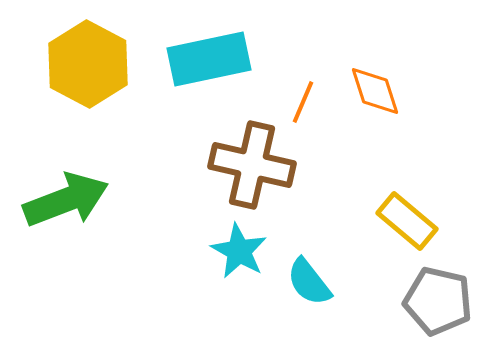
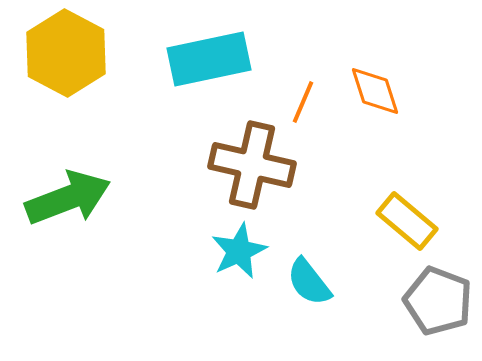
yellow hexagon: moved 22 px left, 11 px up
green arrow: moved 2 px right, 2 px up
cyan star: rotated 18 degrees clockwise
gray pentagon: rotated 8 degrees clockwise
